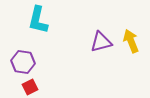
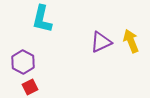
cyan L-shape: moved 4 px right, 1 px up
purple triangle: rotated 10 degrees counterclockwise
purple hexagon: rotated 20 degrees clockwise
